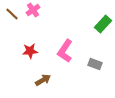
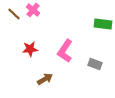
pink cross: rotated 16 degrees counterclockwise
brown line: moved 2 px right
green rectangle: rotated 54 degrees clockwise
red star: moved 2 px up
brown arrow: moved 2 px right, 1 px up
